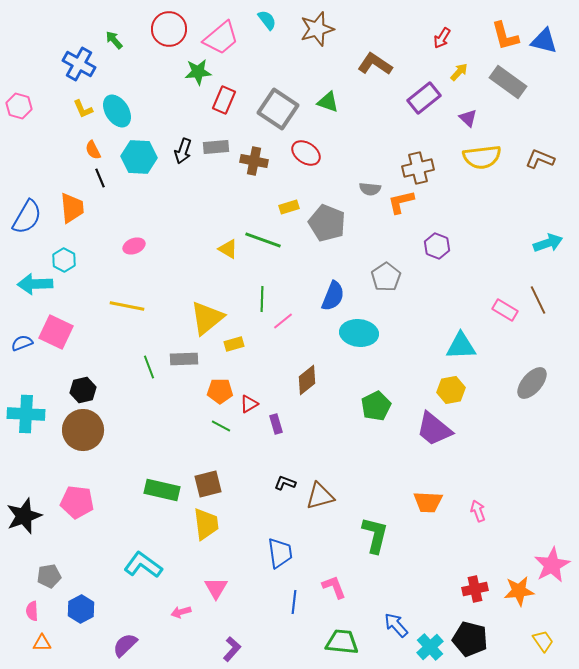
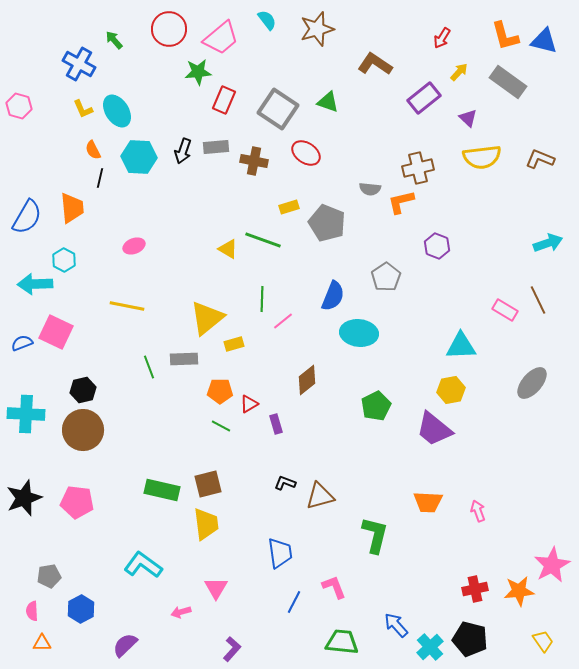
black line at (100, 178): rotated 36 degrees clockwise
black star at (24, 516): moved 18 px up
blue line at (294, 602): rotated 20 degrees clockwise
